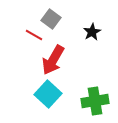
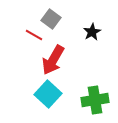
green cross: moved 1 px up
